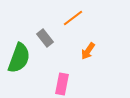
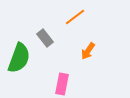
orange line: moved 2 px right, 1 px up
